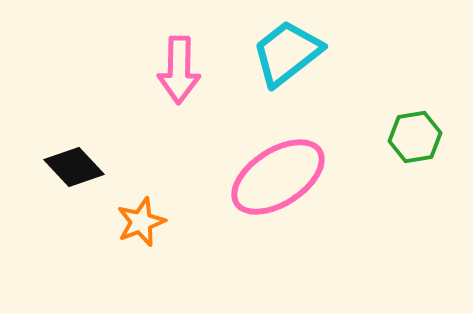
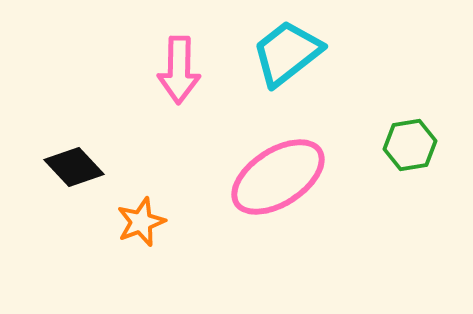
green hexagon: moved 5 px left, 8 px down
